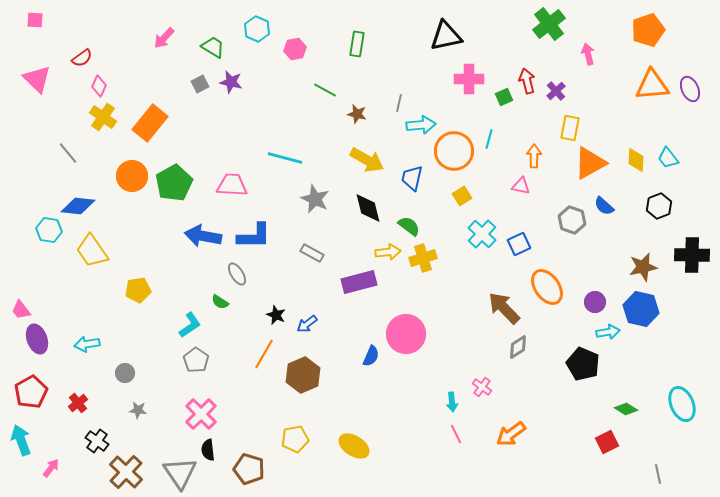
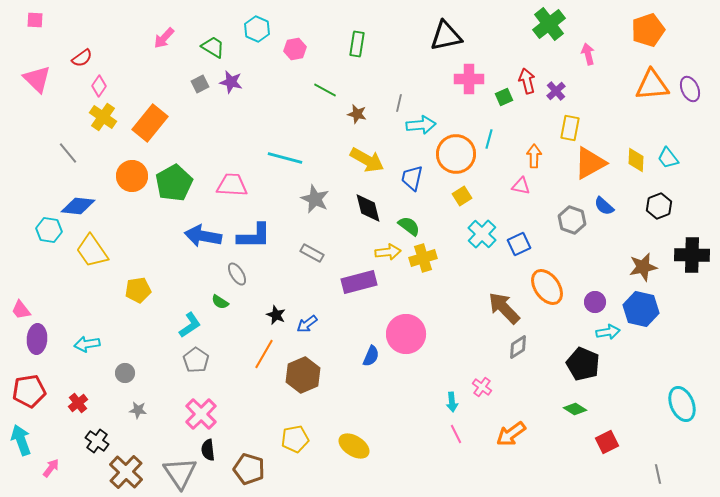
pink diamond at (99, 86): rotated 10 degrees clockwise
orange circle at (454, 151): moved 2 px right, 3 px down
purple ellipse at (37, 339): rotated 24 degrees clockwise
red pentagon at (31, 392): moved 2 px left, 1 px up; rotated 20 degrees clockwise
green diamond at (626, 409): moved 51 px left
